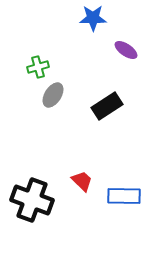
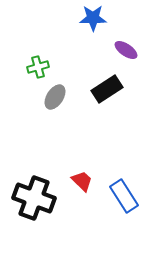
gray ellipse: moved 2 px right, 2 px down
black rectangle: moved 17 px up
blue rectangle: rotated 56 degrees clockwise
black cross: moved 2 px right, 2 px up
